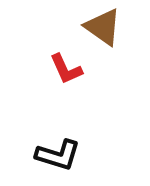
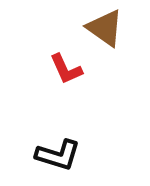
brown triangle: moved 2 px right, 1 px down
